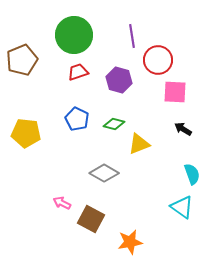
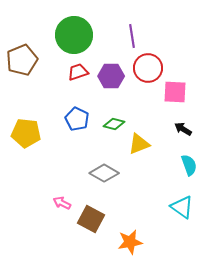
red circle: moved 10 px left, 8 px down
purple hexagon: moved 8 px left, 4 px up; rotated 15 degrees counterclockwise
cyan semicircle: moved 3 px left, 9 px up
